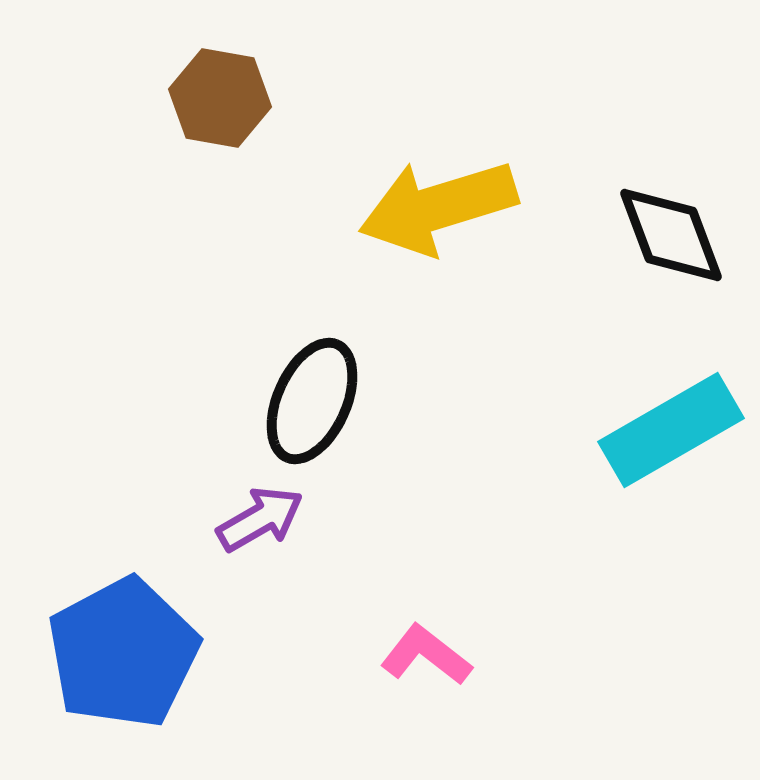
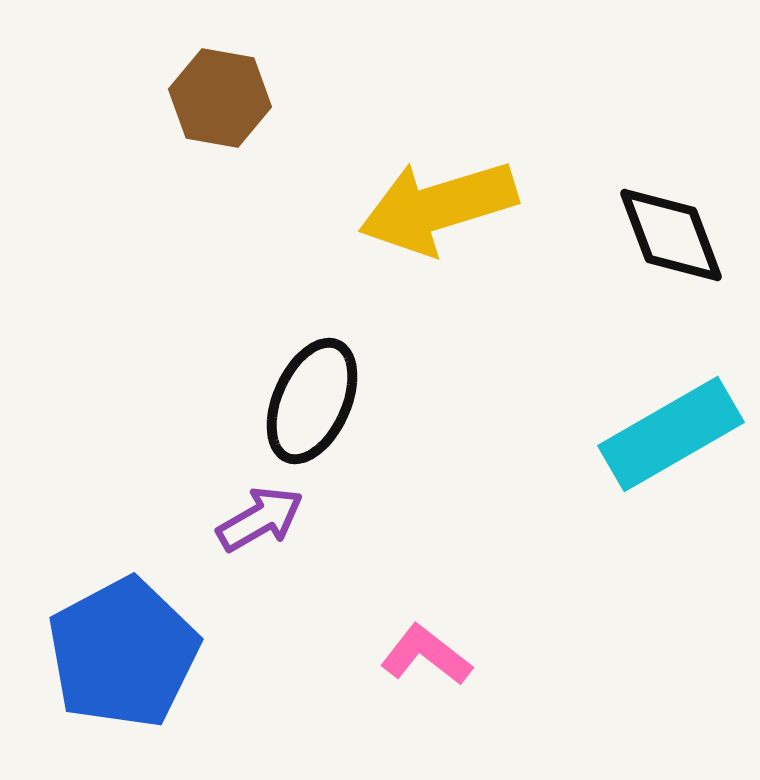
cyan rectangle: moved 4 px down
